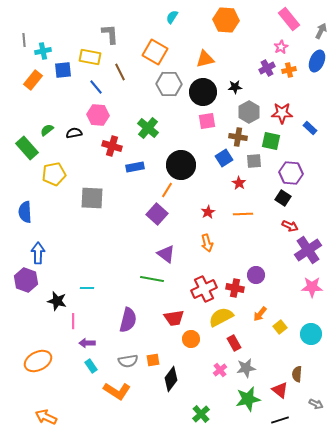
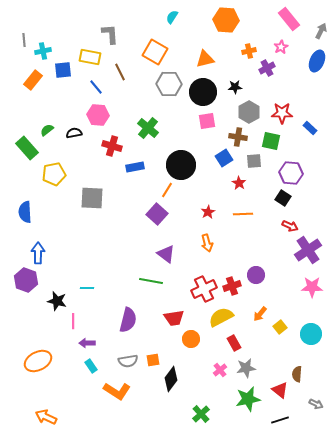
orange cross at (289, 70): moved 40 px left, 19 px up
green line at (152, 279): moved 1 px left, 2 px down
red cross at (235, 288): moved 3 px left, 2 px up; rotated 30 degrees counterclockwise
